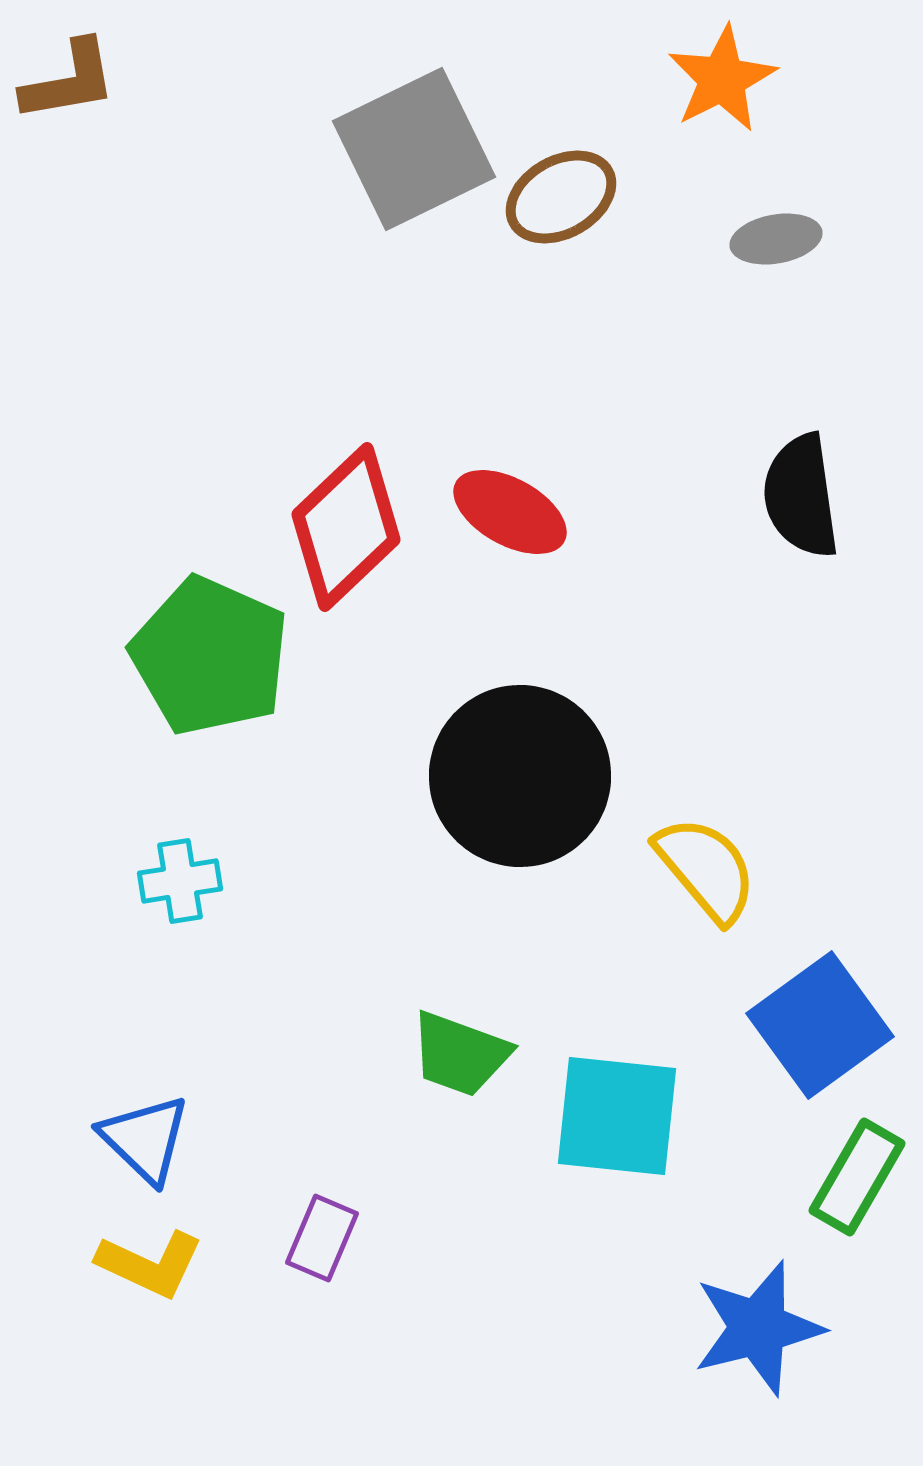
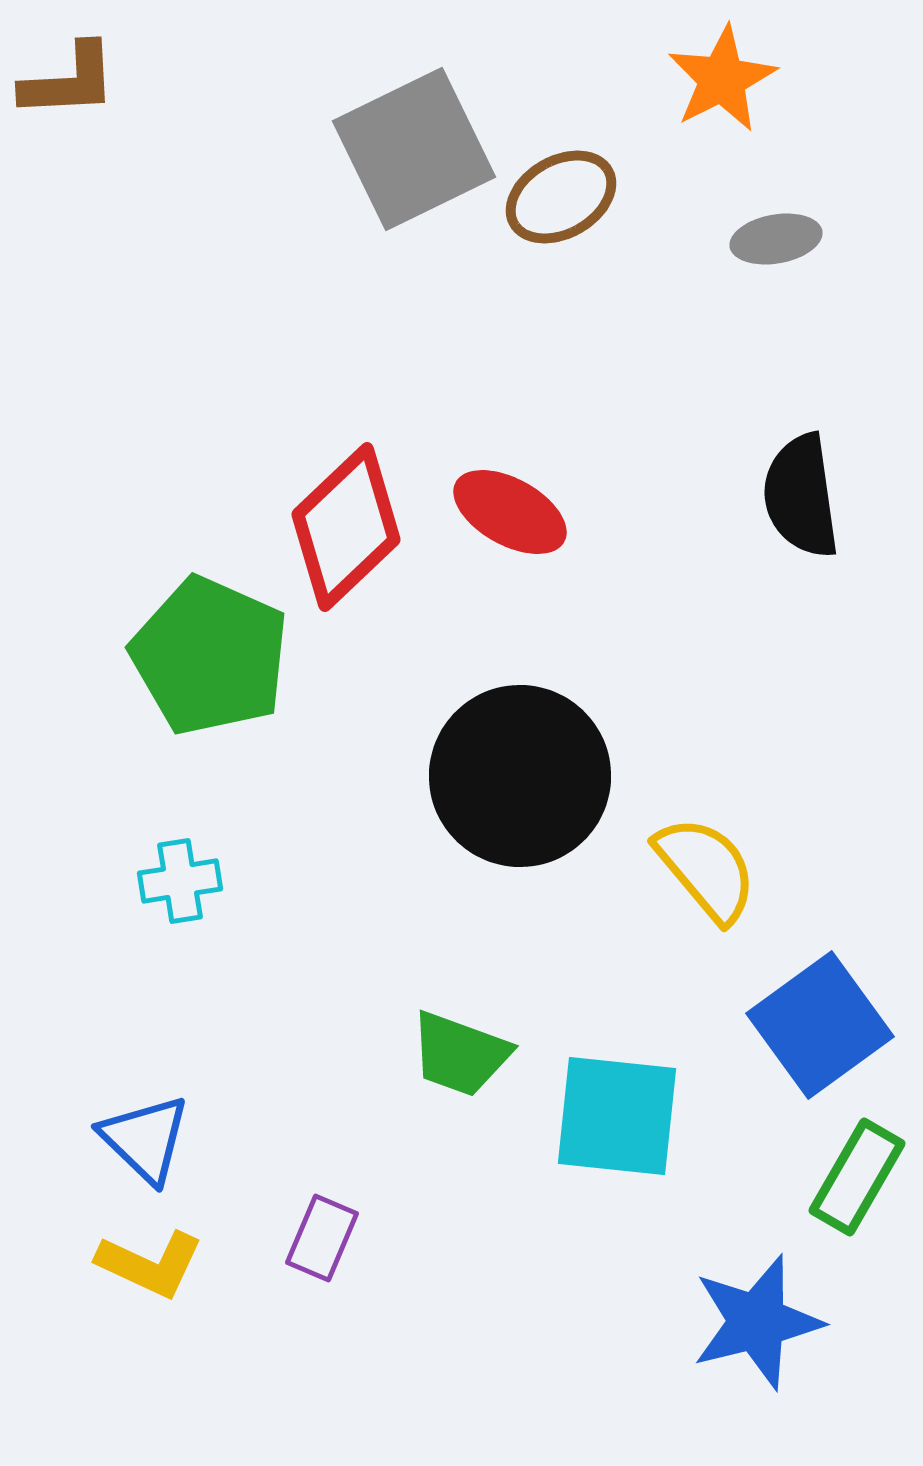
brown L-shape: rotated 7 degrees clockwise
blue star: moved 1 px left, 6 px up
